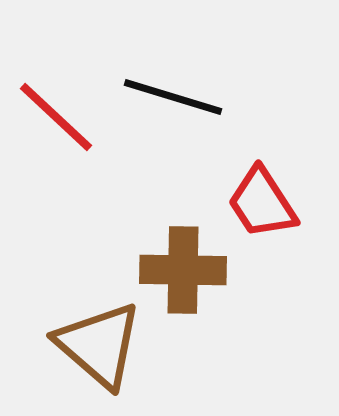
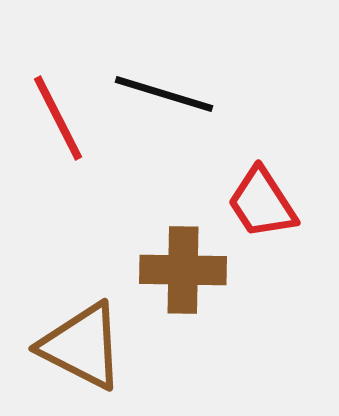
black line: moved 9 px left, 3 px up
red line: moved 2 px right, 1 px down; rotated 20 degrees clockwise
brown triangle: moved 17 px left, 1 px down; rotated 14 degrees counterclockwise
